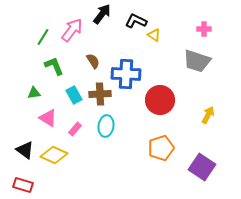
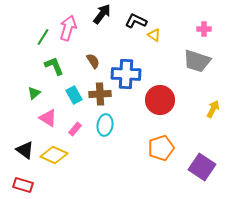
pink arrow: moved 4 px left, 2 px up; rotated 20 degrees counterclockwise
green triangle: rotated 32 degrees counterclockwise
yellow arrow: moved 5 px right, 6 px up
cyan ellipse: moved 1 px left, 1 px up
